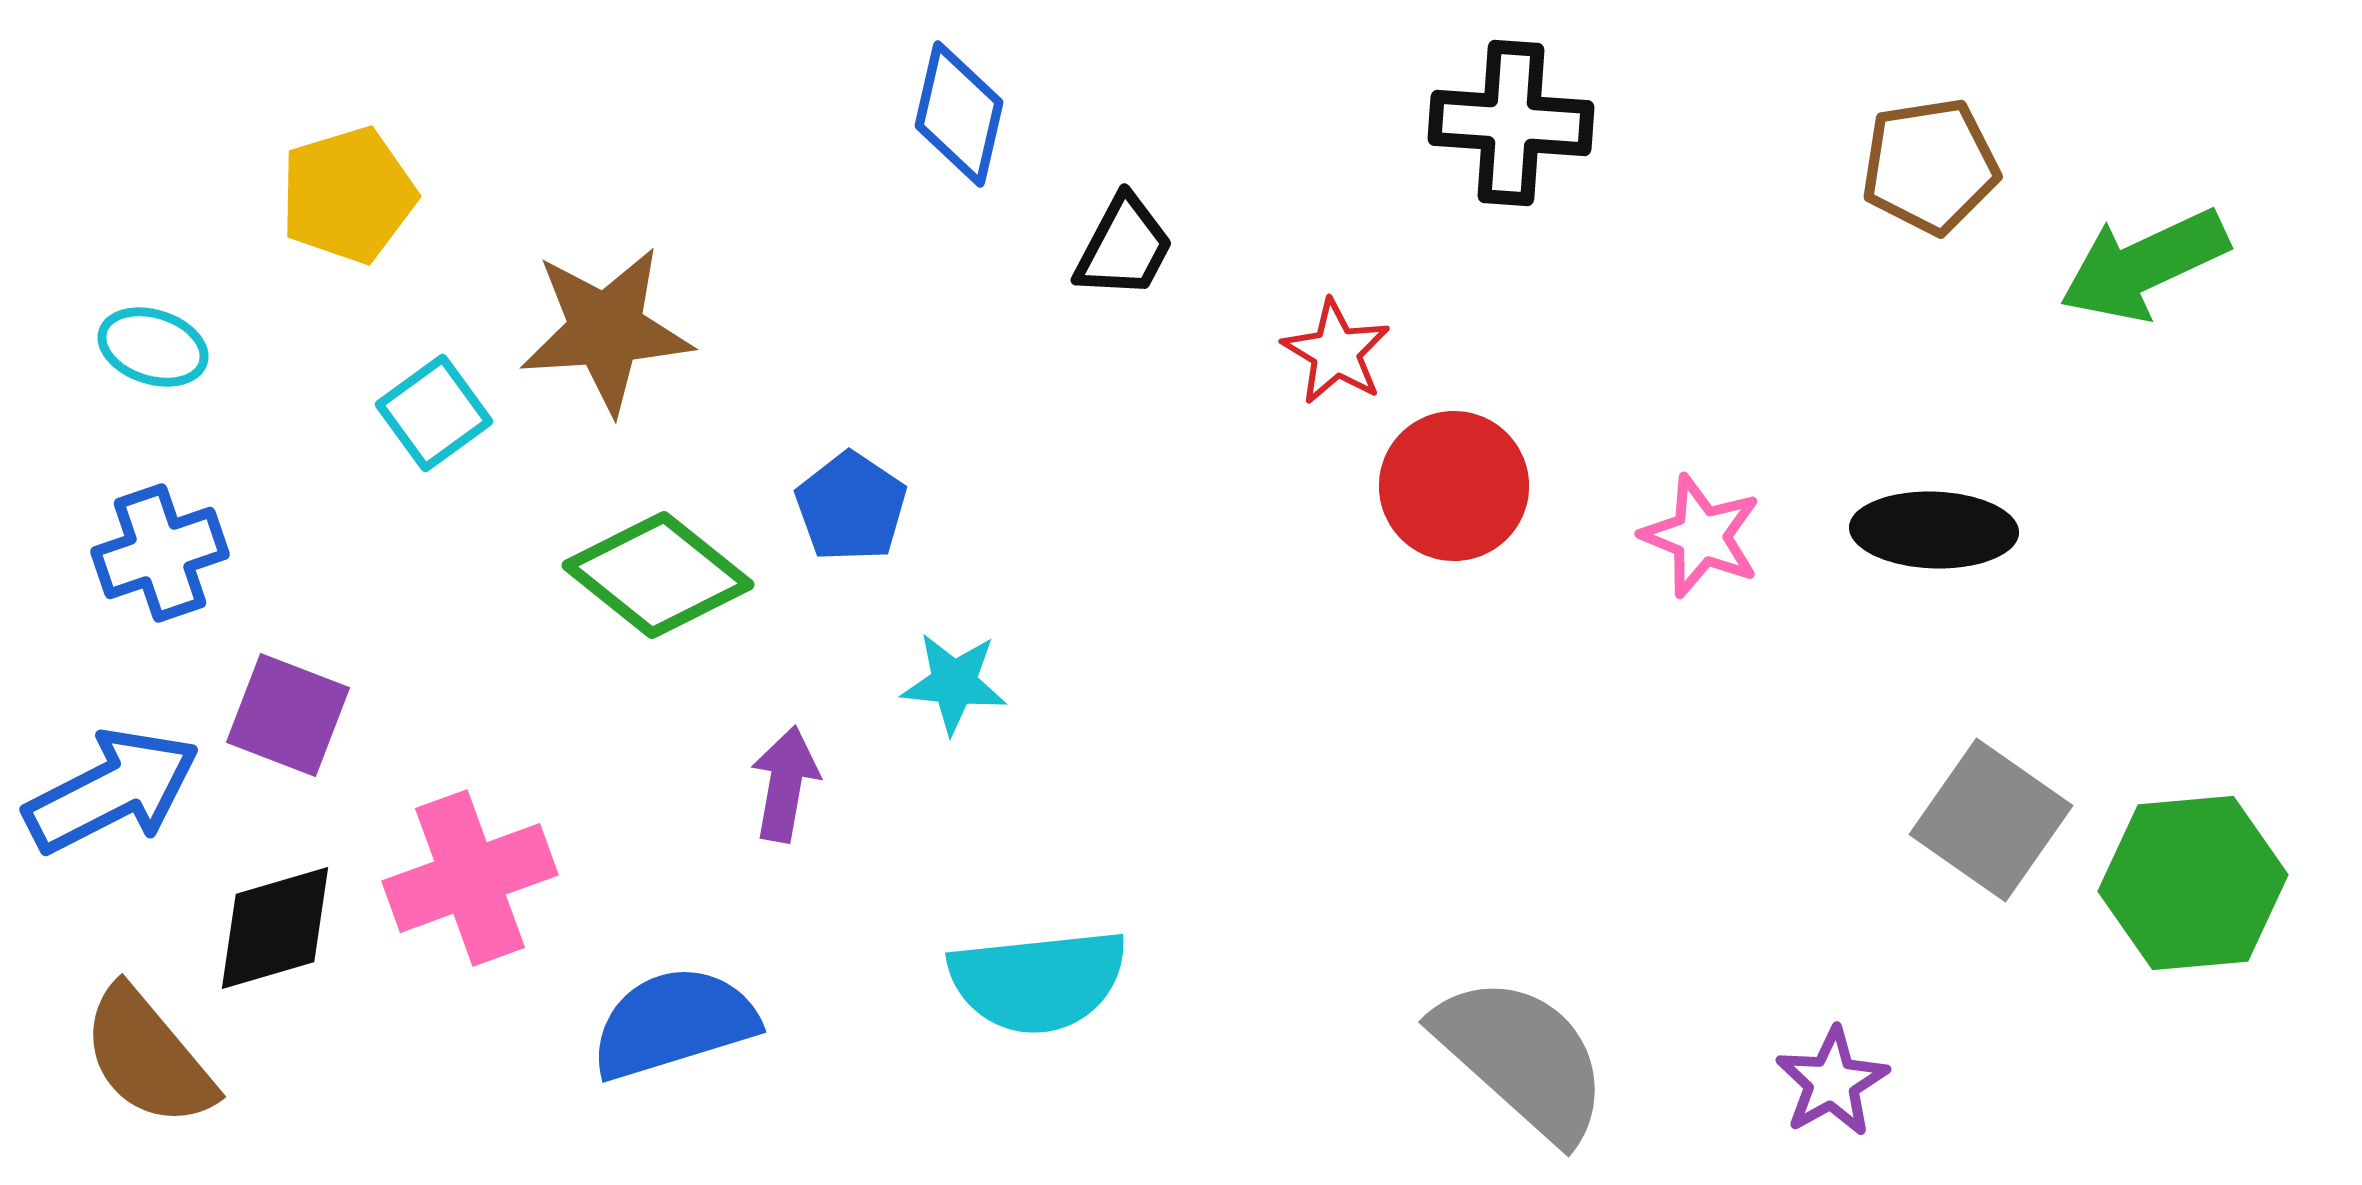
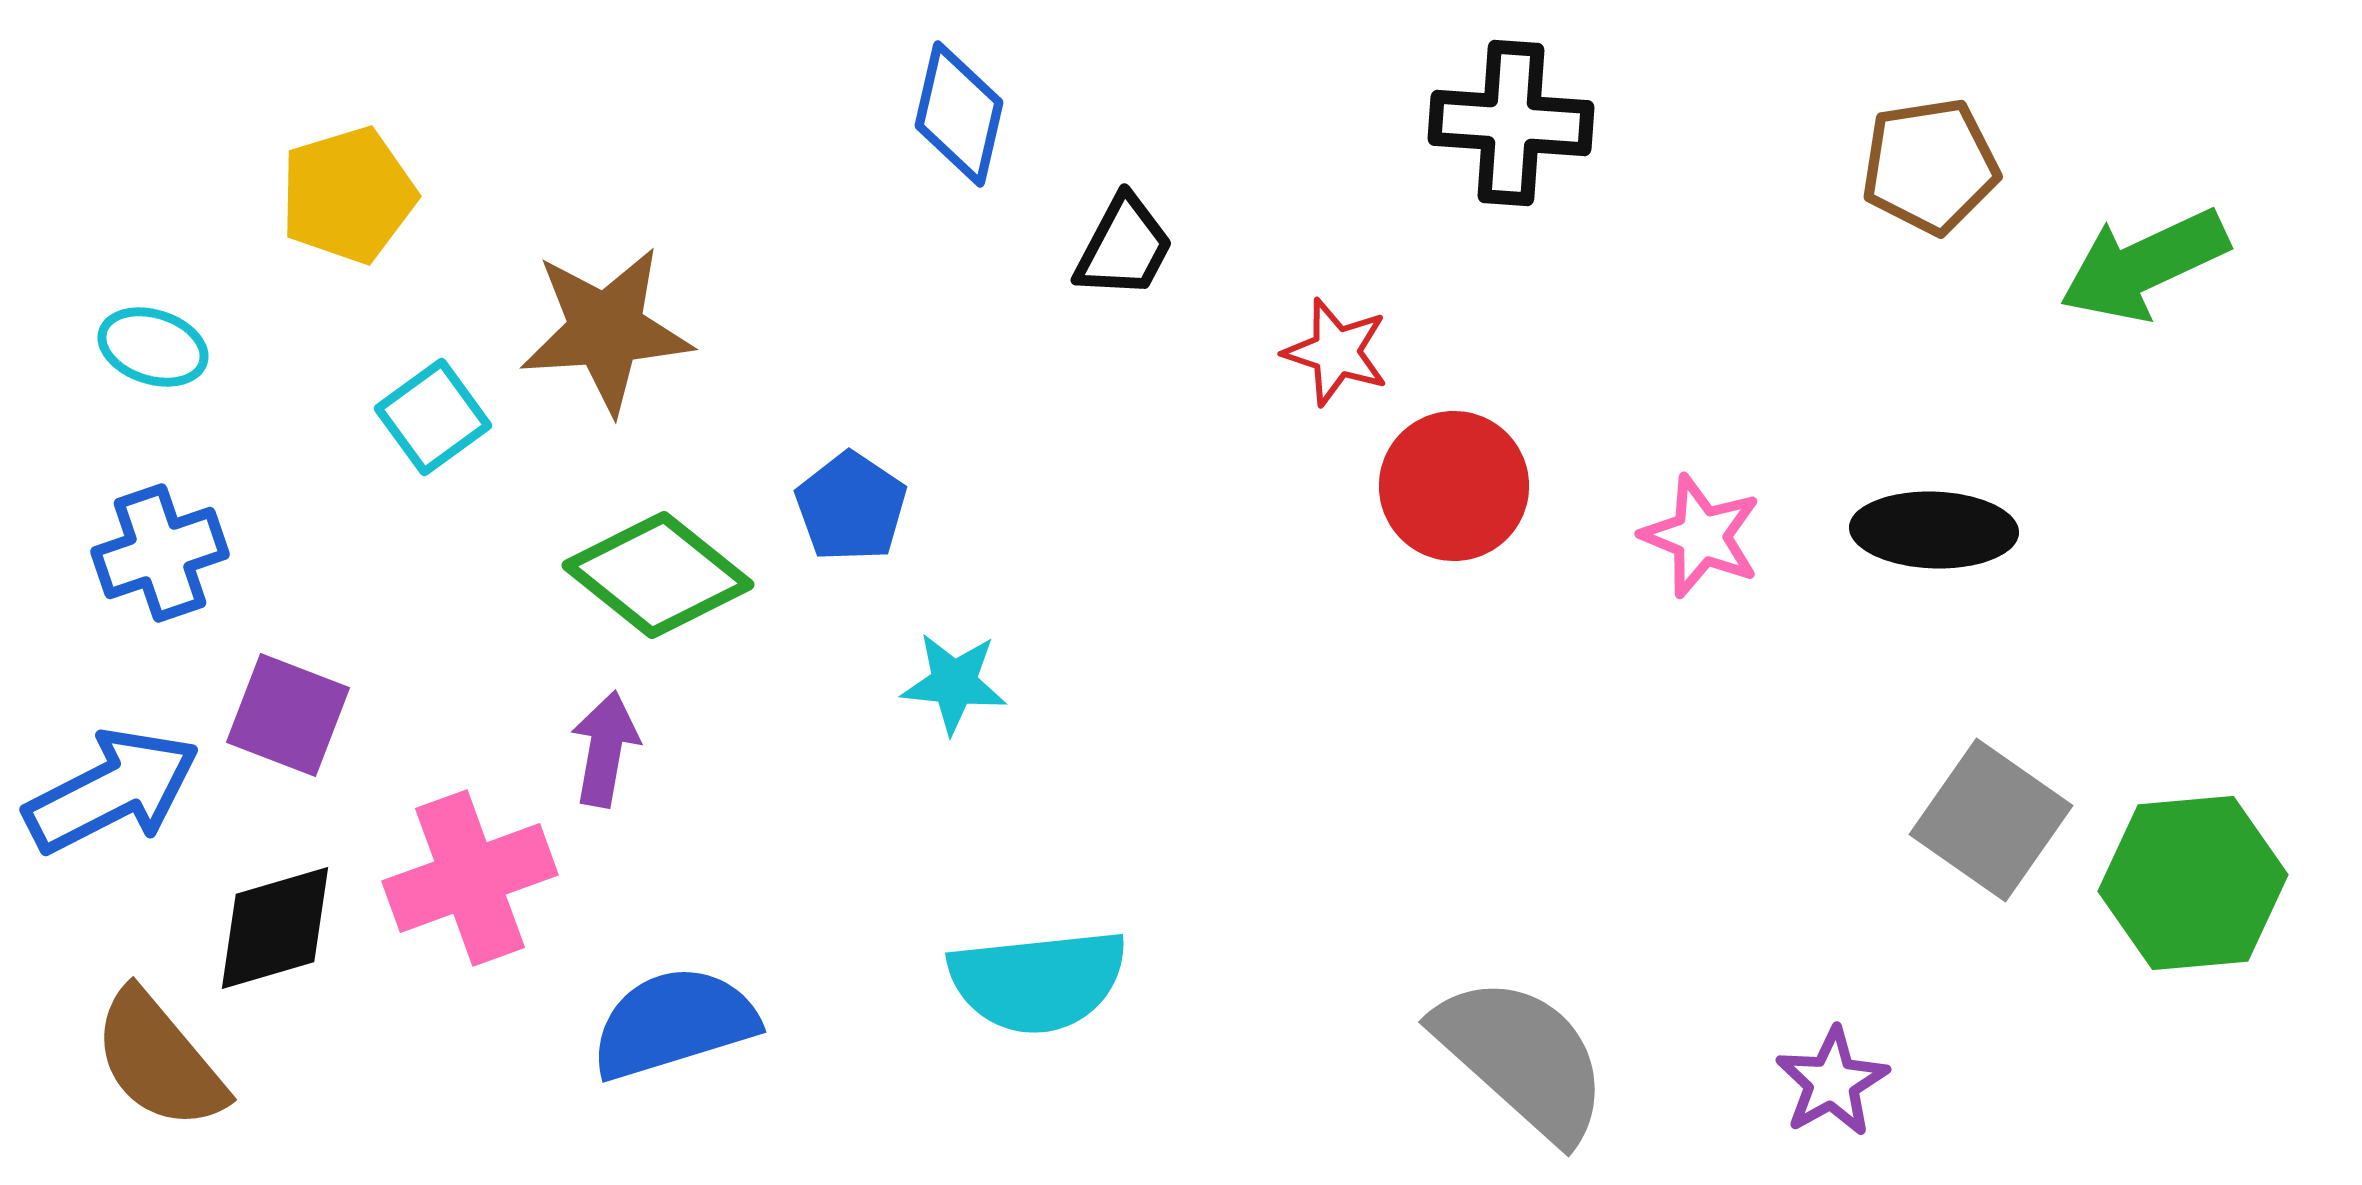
red star: rotated 13 degrees counterclockwise
cyan square: moved 1 px left, 4 px down
purple arrow: moved 180 px left, 35 px up
brown semicircle: moved 11 px right, 3 px down
